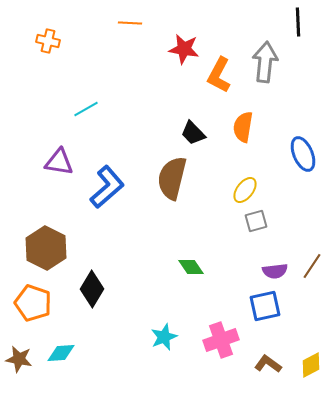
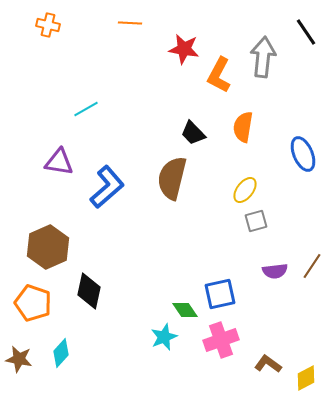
black line: moved 8 px right, 10 px down; rotated 32 degrees counterclockwise
orange cross: moved 16 px up
gray arrow: moved 2 px left, 5 px up
brown hexagon: moved 2 px right, 1 px up; rotated 9 degrees clockwise
green diamond: moved 6 px left, 43 px down
black diamond: moved 3 px left, 2 px down; rotated 18 degrees counterclockwise
blue square: moved 45 px left, 12 px up
cyan diamond: rotated 44 degrees counterclockwise
yellow diamond: moved 5 px left, 13 px down
